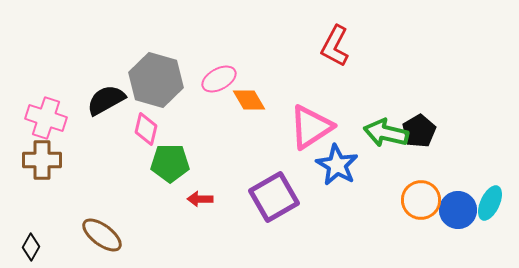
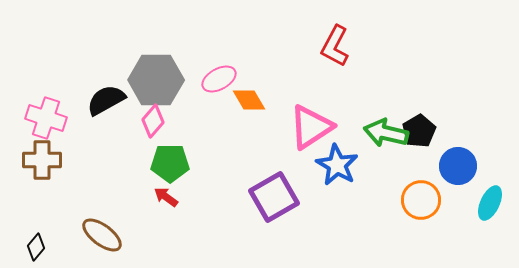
gray hexagon: rotated 16 degrees counterclockwise
pink diamond: moved 7 px right, 8 px up; rotated 28 degrees clockwise
red arrow: moved 34 px left, 2 px up; rotated 35 degrees clockwise
blue circle: moved 44 px up
black diamond: moved 5 px right; rotated 12 degrees clockwise
